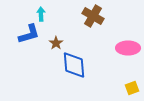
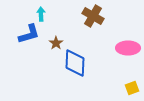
blue diamond: moved 1 px right, 2 px up; rotated 8 degrees clockwise
